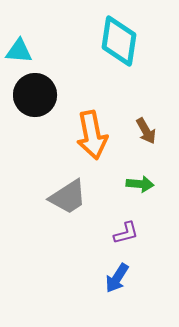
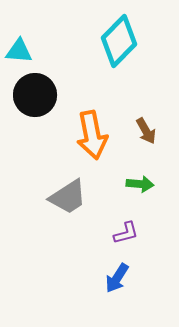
cyan diamond: rotated 36 degrees clockwise
